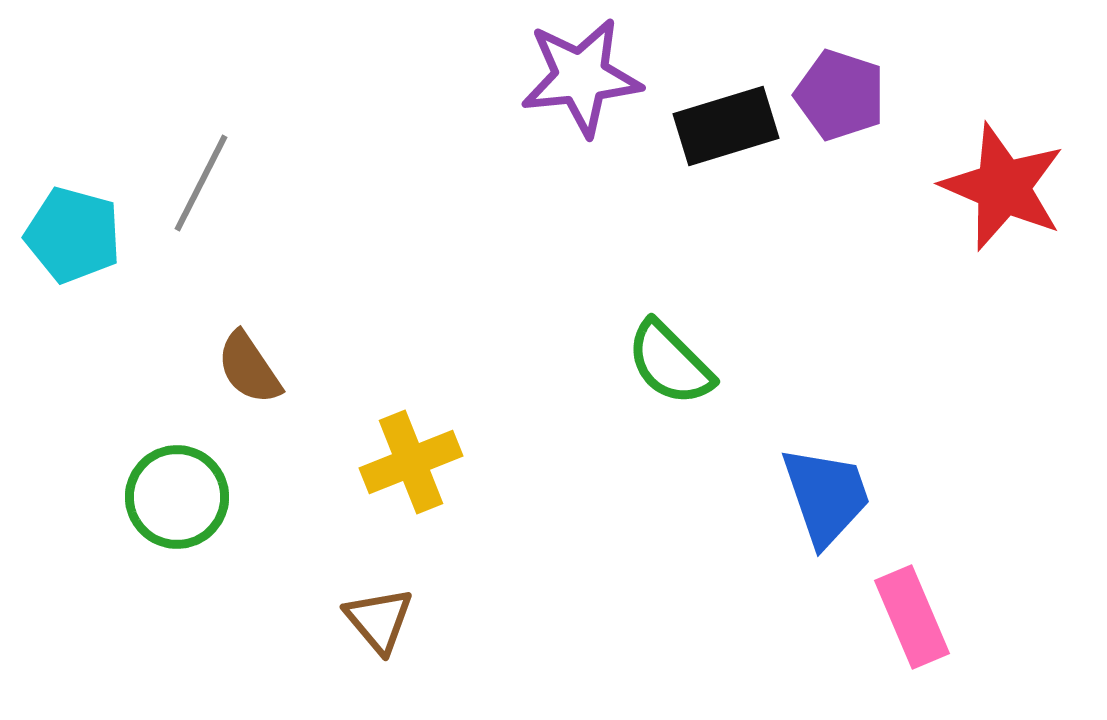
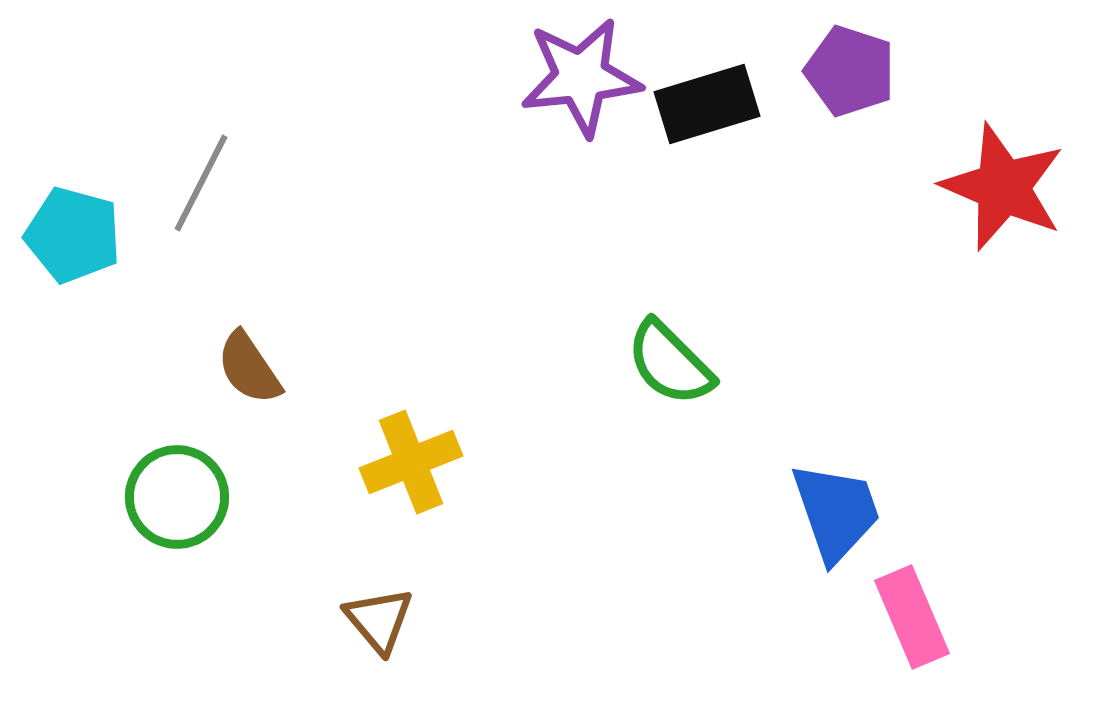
purple pentagon: moved 10 px right, 24 px up
black rectangle: moved 19 px left, 22 px up
blue trapezoid: moved 10 px right, 16 px down
